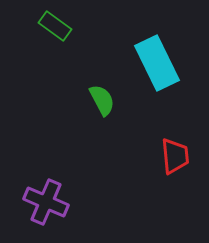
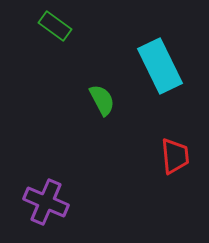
cyan rectangle: moved 3 px right, 3 px down
